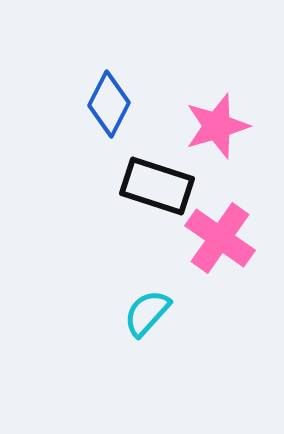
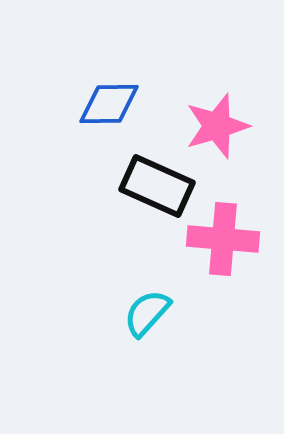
blue diamond: rotated 62 degrees clockwise
black rectangle: rotated 6 degrees clockwise
pink cross: moved 3 px right, 1 px down; rotated 30 degrees counterclockwise
